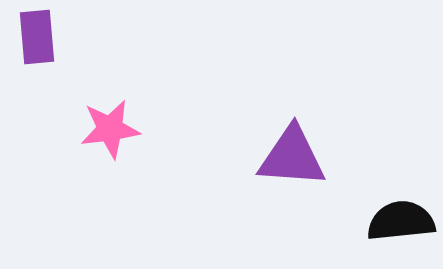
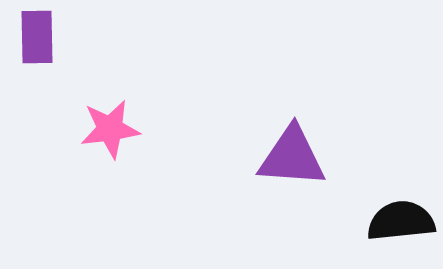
purple rectangle: rotated 4 degrees clockwise
